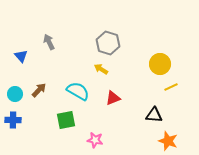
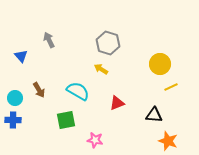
gray arrow: moved 2 px up
brown arrow: rotated 105 degrees clockwise
cyan circle: moved 4 px down
red triangle: moved 4 px right, 5 px down
